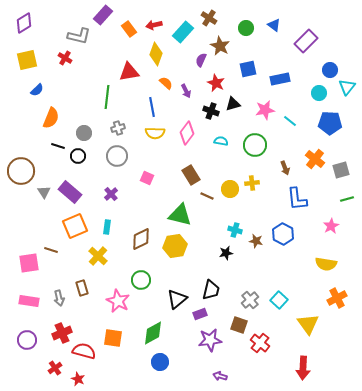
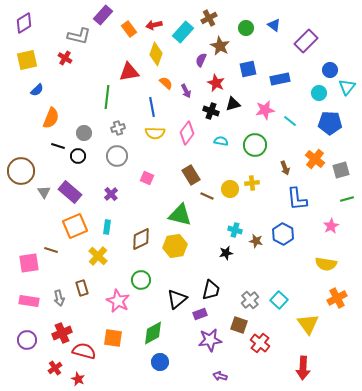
brown cross at (209, 18): rotated 28 degrees clockwise
